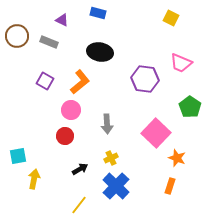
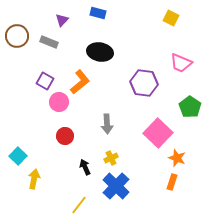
purple triangle: rotated 48 degrees clockwise
purple hexagon: moved 1 px left, 4 px down
pink circle: moved 12 px left, 8 px up
pink square: moved 2 px right
cyan square: rotated 36 degrees counterclockwise
black arrow: moved 5 px right, 2 px up; rotated 84 degrees counterclockwise
orange rectangle: moved 2 px right, 4 px up
